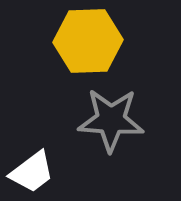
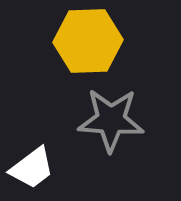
white trapezoid: moved 4 px up
